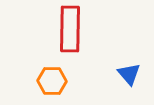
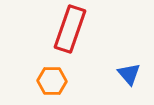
red rectangle: rotated 18 degrees clockwise
